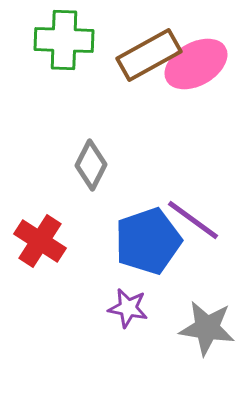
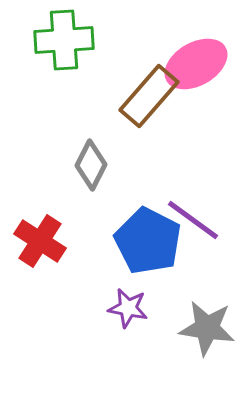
green cross: rotated 6 degrees counterclockwise
brown rectangle: moved 41 px down; rotated 20 degrees counterclockwise
blue pentagon: rotated 26 degrees counterclockwise
